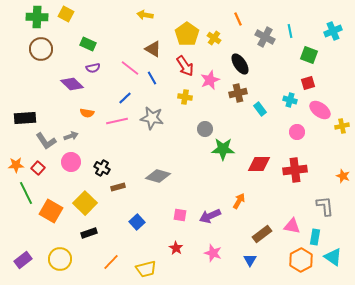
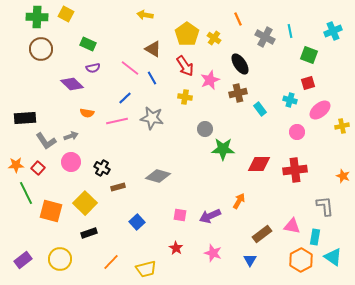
pink ellipse at (320, 110): rotated 75 degrees counterclockwise
orange square at (51, 211): rotated 15 degrees counterclockwise
